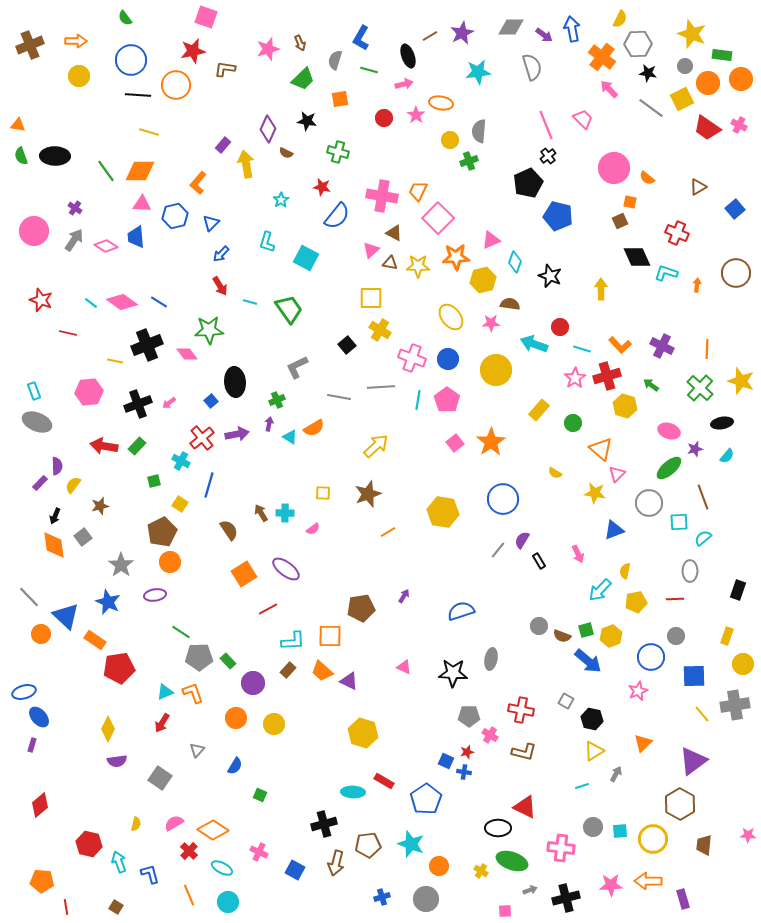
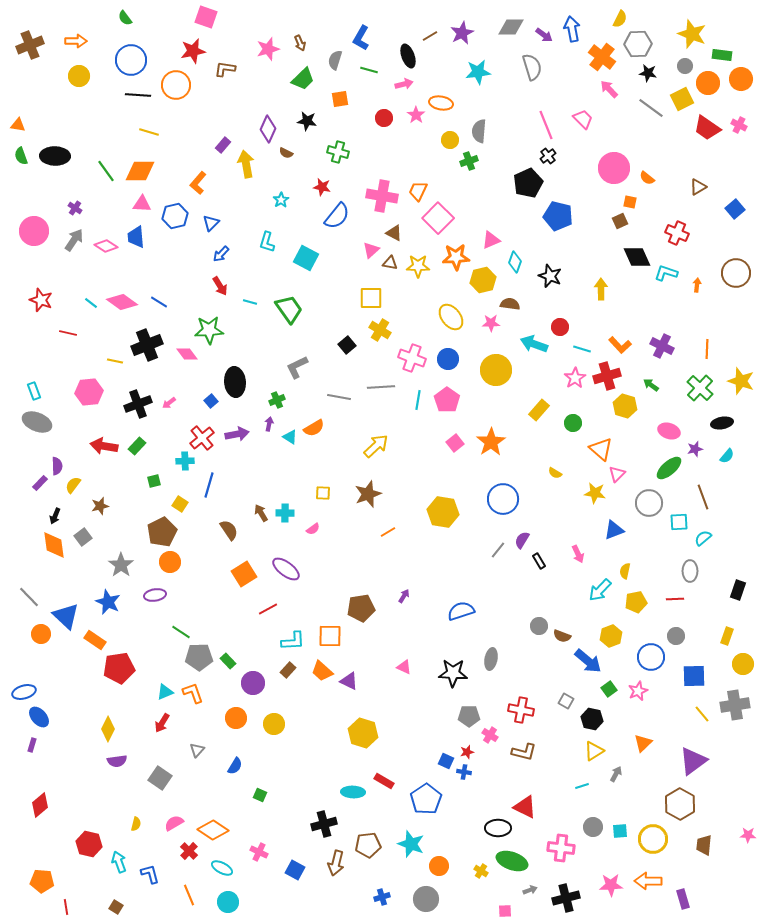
cyan cross at (181, 461): moved 4 px right; rotated 30 degrees counterclockwise
green square at (586, 630): moved 23 px right, 59 px down; rotated 21 degrees counterclockwise
